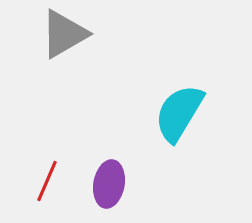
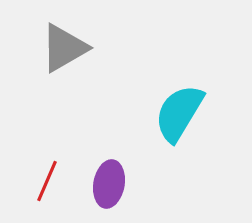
gray triangle: moved 14 px down
